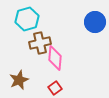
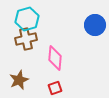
blue circle: moved 3 px down
brown cross: moved 14 px left, 4 px up
red square: rotated 16 degrees clockwise
